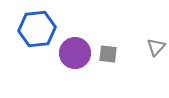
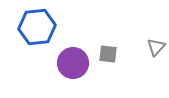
blue hexagon: moved 2 px up
purple circle: moved 2 px left, 10 px down
